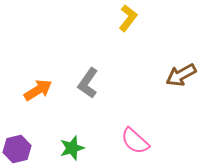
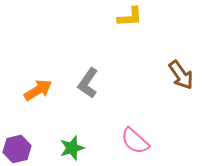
yellow L-shape: moved 2 px right, 1 px up; rotated 48 degrees clockwise
brown arrow: rotated 96 degrees counterclockwise
